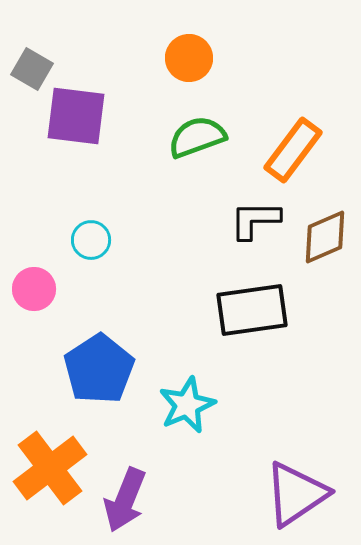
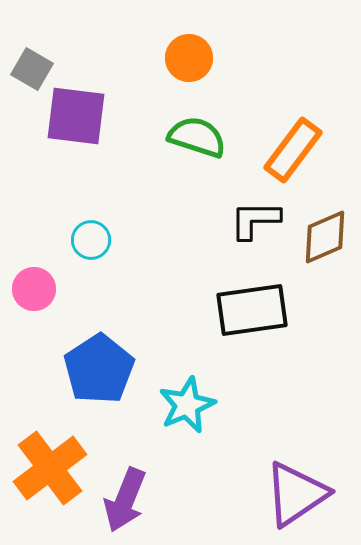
green semicircle: rotated 38 degrees clockwise
